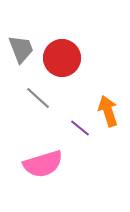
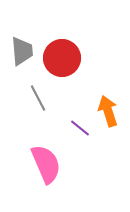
gray trapezoid: moved 1 px right, 2 px down; rotated 16 degrees clockwise
gray line: rotated 20 degrees clockwise
pink semicircle: moved 3 px right; rotated 96 degrees counterclockwise
